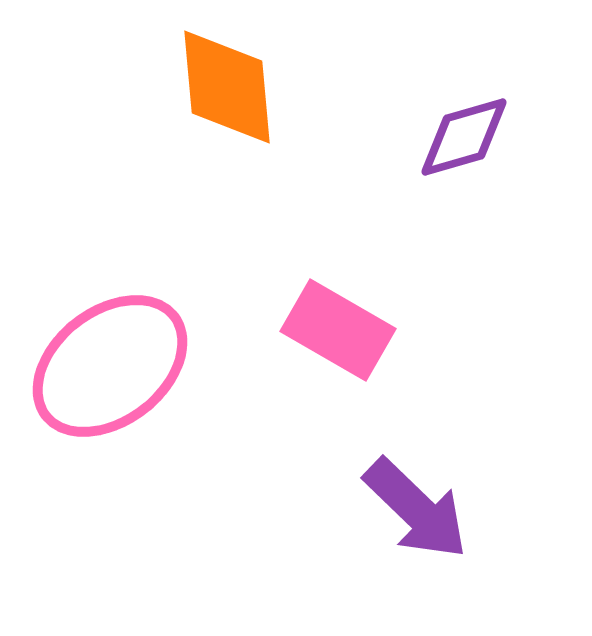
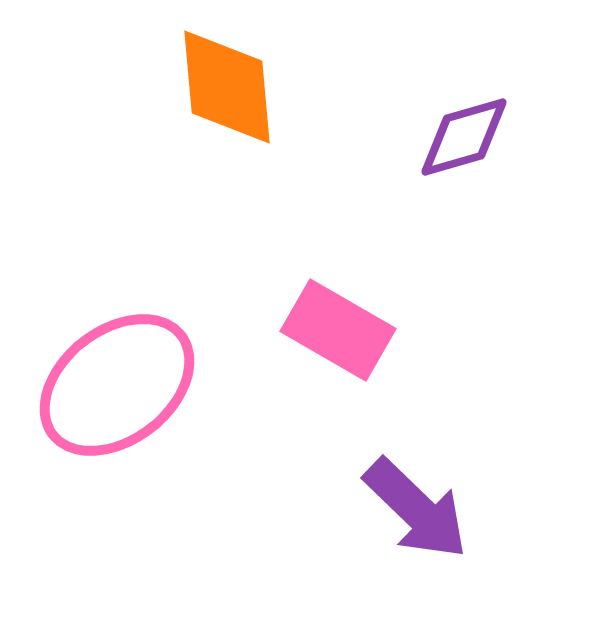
pink ellipse: moved 7 px right, 19 px down
